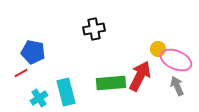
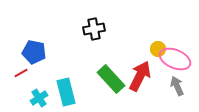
blue pentagon: moved 1 px right
pink ellipse: moved 1 px left, 1 px up
green rectangle: moved 4 px up; rotated 52 degrees clockwise
